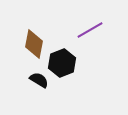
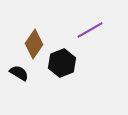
brown diamond: rotated 24 degrees clockwise
black semicircle: moved 20 px left, 7 px up
